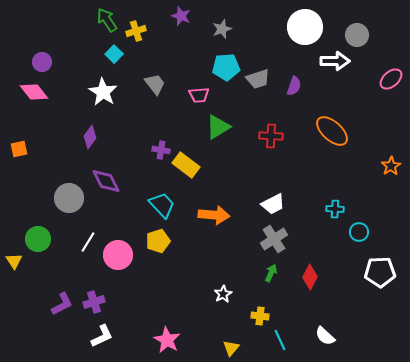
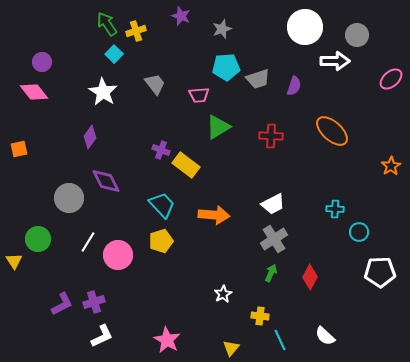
green arrow at (107, 20): moved 4 px down
purple cross at (161, 150): rotated 12 degrees clockwise
yellow pentagon at (158, 241): moved 3 px right
